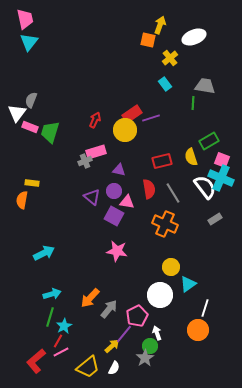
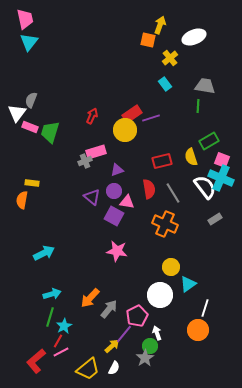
green line at (193, 103): moved 5 px right, 3 px down
red arrow at (95, 120): moved 3 px left, 4 px up
purple triangle at (119, 170): moved 2 px left; rotated 32 degrees counterclockwise
yellow trapezoid at (88, 367): moved 2 px down
